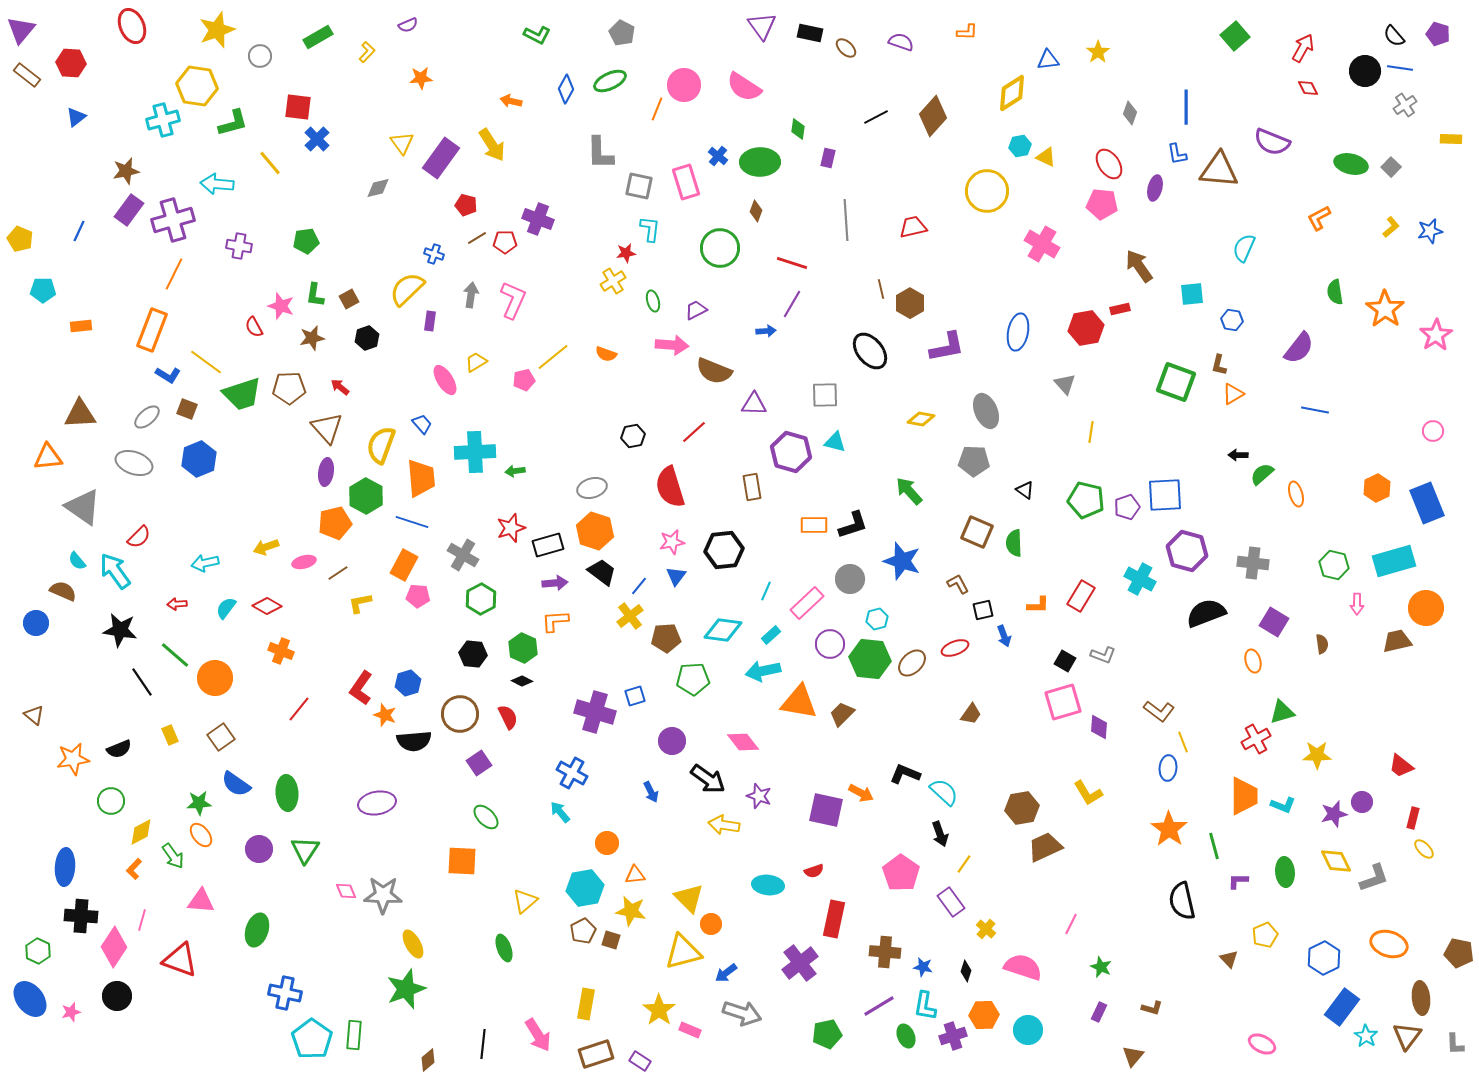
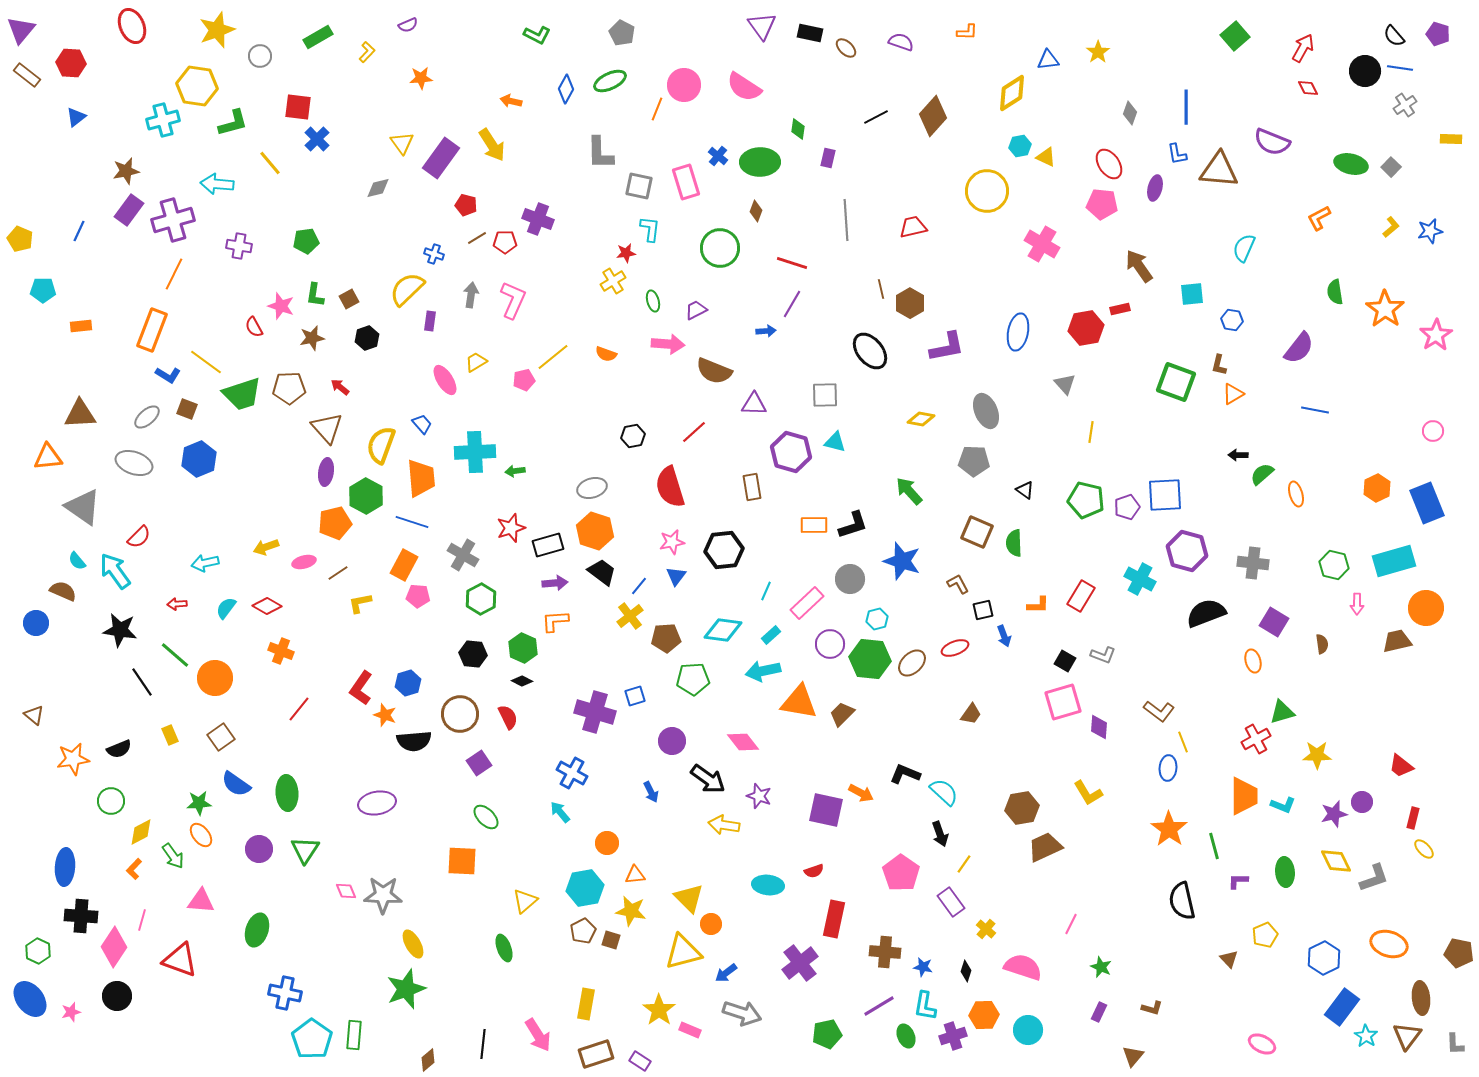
pink arrow at (672, 345): moved 4 px left, 1 px up
